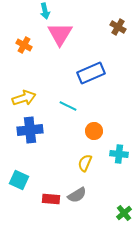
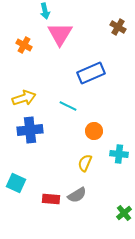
cyan square: moved 3 px left, 3 px down
